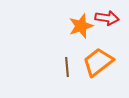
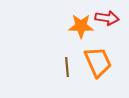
orange star: rotated 20 degrees clockwise
orange trapezoid: rotated 104 degrees clockwise
